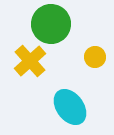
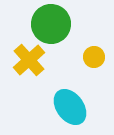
yellow circle: moved 1 px left
yellow cross: moved 1 px left, 1 px up
